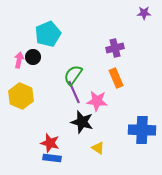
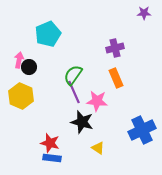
black circle: moved 4 px left, 10 px down
blue cross: rotated 28 degrees counterclockwise
